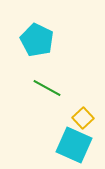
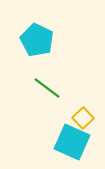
green line: rotated 8 degrees clockwise
cyan square: moved 2 px left, 3 px up
